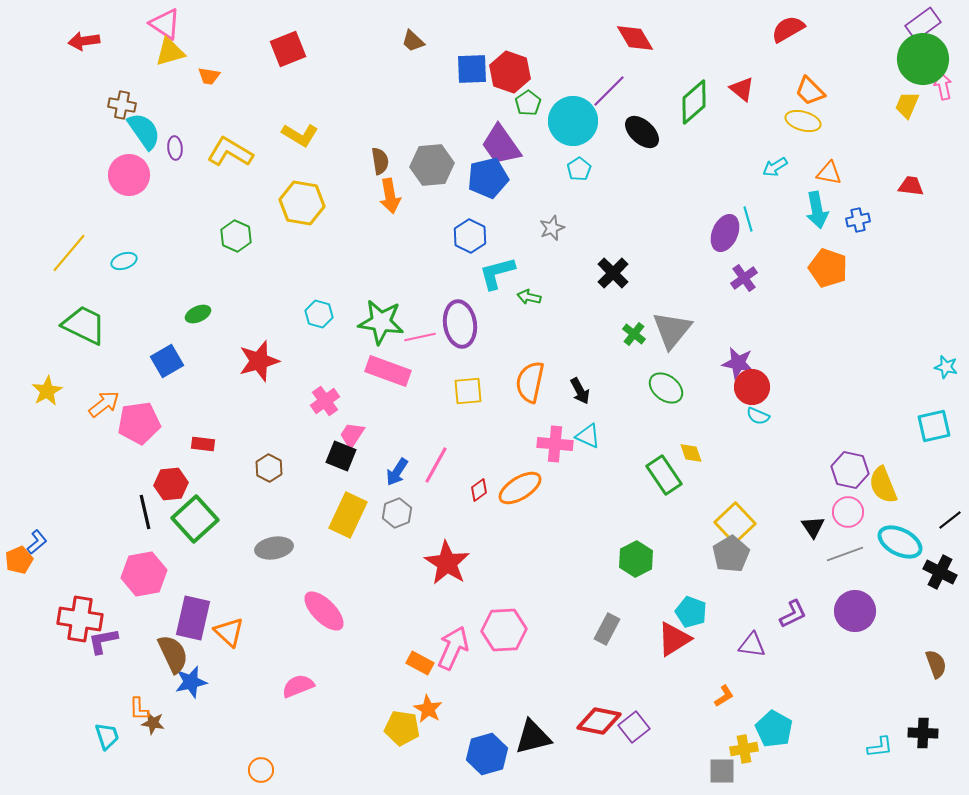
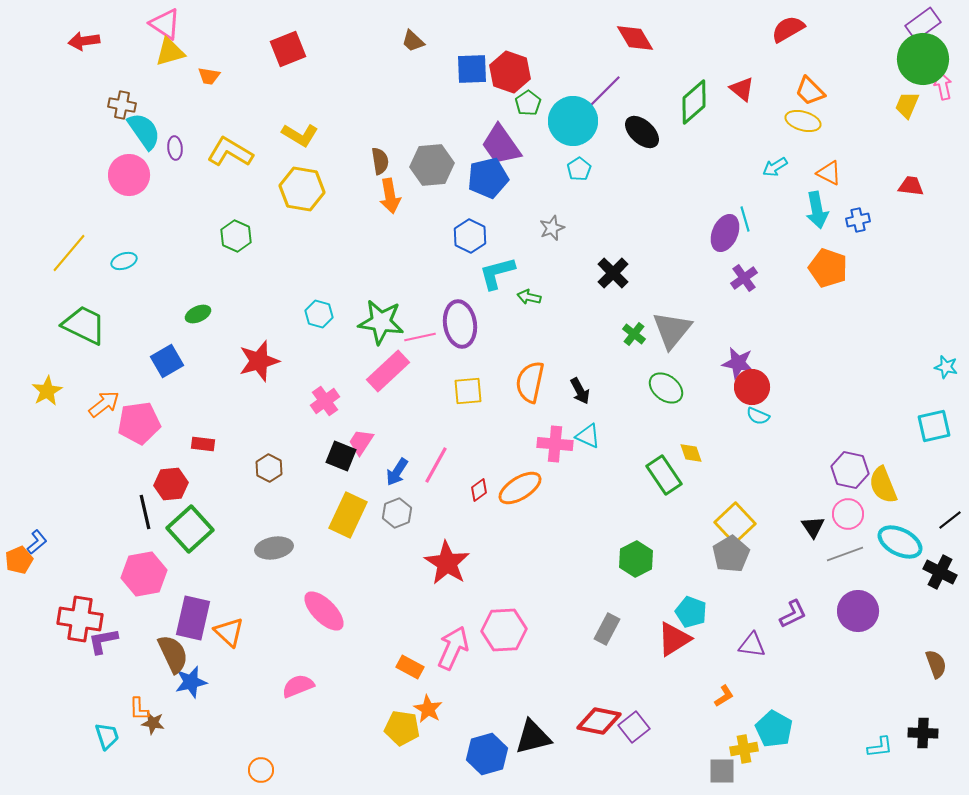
purple line at (609, 91): moved 4 px left
orange triangle at (829, 173): rotated 16 degrees clockwise
yellow hexagon at (302, 203): moved 14 px up
cyan line at (748, 219): moved 3 px left
pink rectangle at (388, 371): rotated 63 degrees counterclockwise
pink trapezoid at (352, 435): moved 9 px right, 7 px down
pink circle at (848, 512): moved 2 px down
green square at (195, 519): moved 5 px left, 10 px down
purple circle at (855, 611): moved 3 px right
orange rectangle at (420, 663): moved 10 px left, 4 px down
